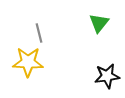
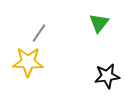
gray line: rotated 48 degrees clockwise
